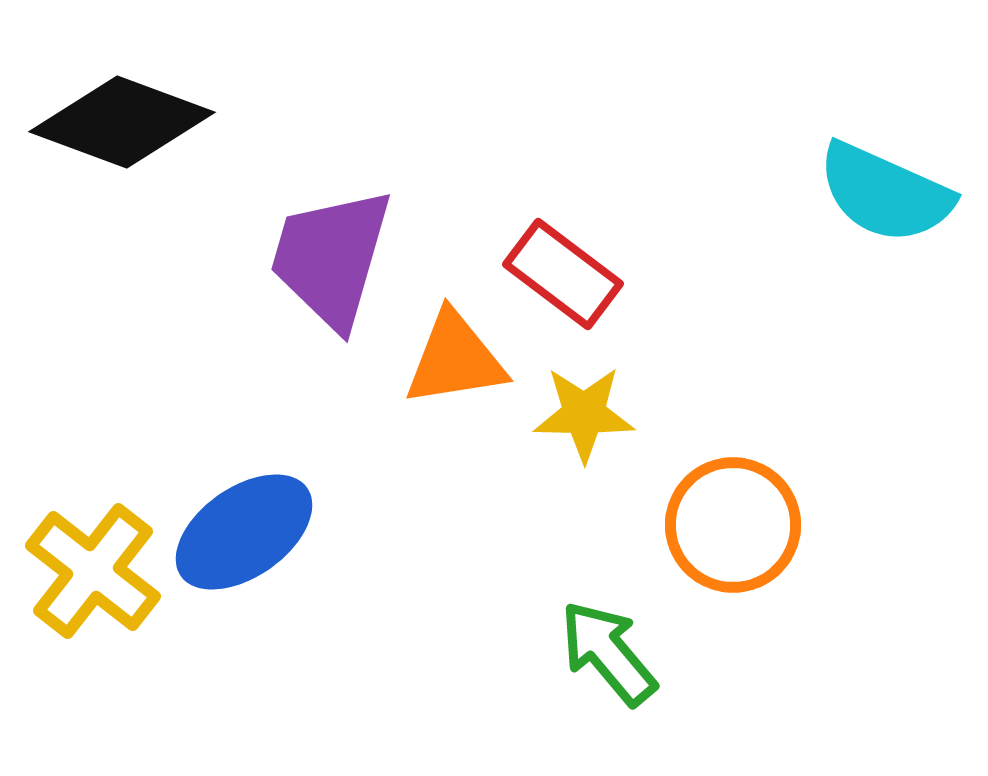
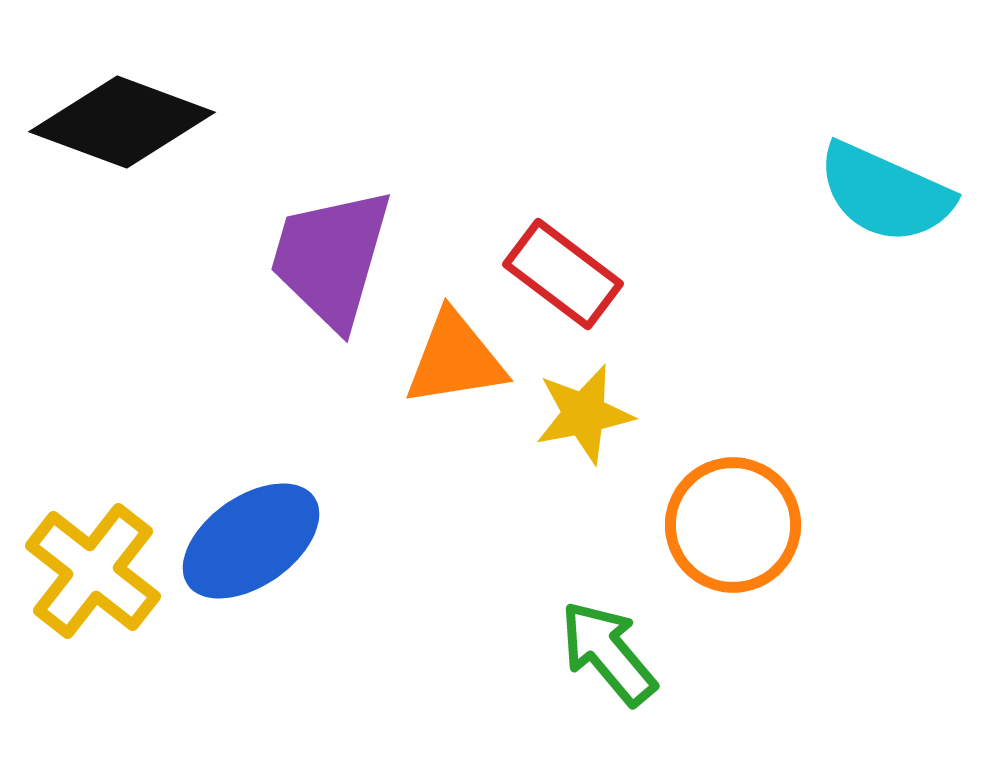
yellow star: rotated 12 degrees counterclockwise
blue ellipse: moved 7 px right, 9 px down
